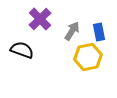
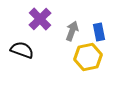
gray arrow: rotated 12 degrees counterclockwise
